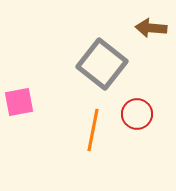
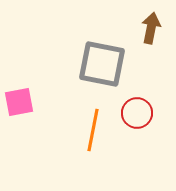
brown arrow: rotated 96 degrees clockwise
gray square: rotated 27 degrees counterclockwise
red circle: moved 1 px up
